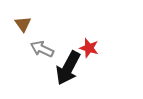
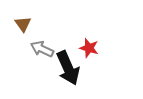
black arrow: rotated 52 degrees counterclockwise
